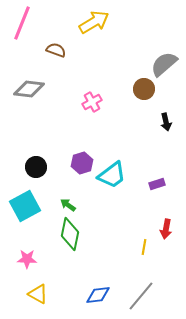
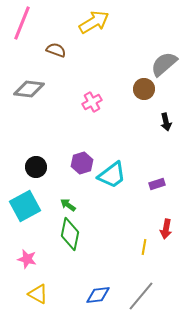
pink star: rotated 12 degrees clockwise
